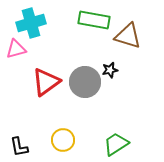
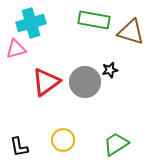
brown triangle: moved 3 px right, 4 px up
